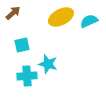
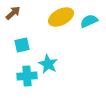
cyan star: rotated 12 degrees clockwise
